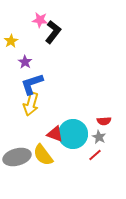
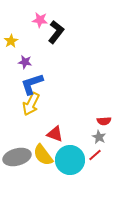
black L-shape: moved 3 px right
purple star: rotated 24 degrees counterclockwise
yellow arrow: rotated 10 degrees clockwise
cyan circle: moved 3 px left, 26 px down
